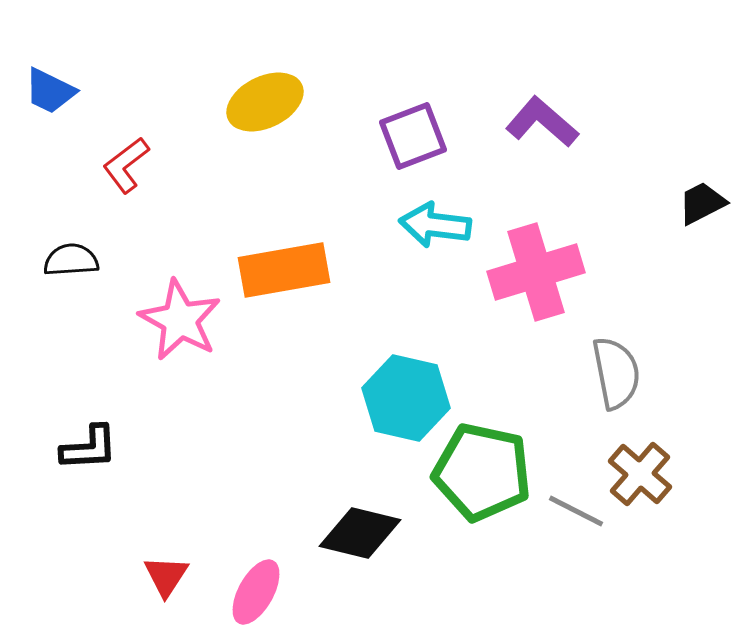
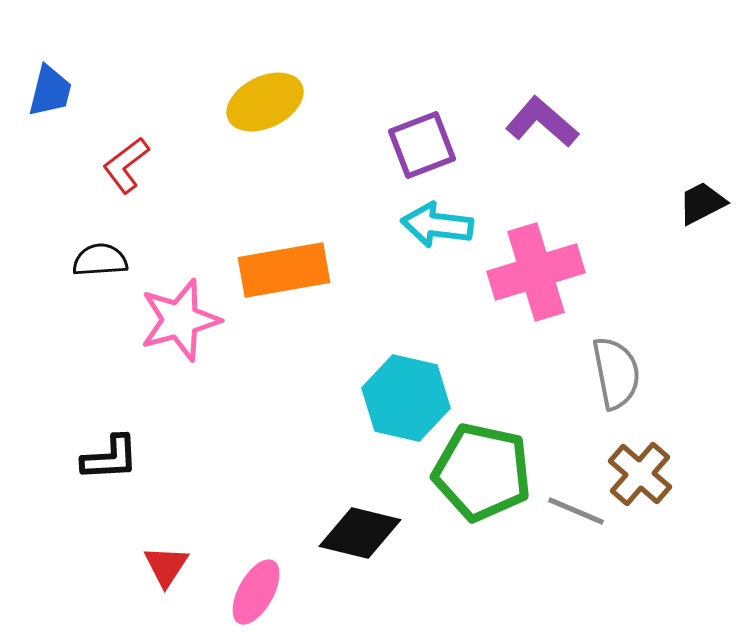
blue trapezoid: rotated 102 degrees counterclockwise
purple square: moved 9 px right, 9 px down
cyan arrow: moved 2 px right
black semicircle: moved 29 px right
pink star: rotated 28 degrees clockwise
black L-shape: moved 21 px right, 10 px down
gray line: rotated 4 degrees counterclockwise
red triangle: moved 10 px up
